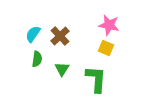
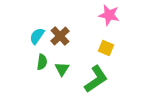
pink star: moved 10 px up
cyan semicircle: moved 4 px right, 2 px down
green semicircle: moved 5 px right, 3 px down
green L-shape: rotated 52 degrees clockwise
